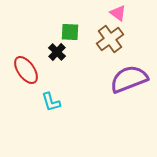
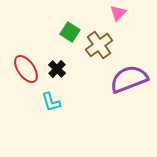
pink triangle: rotated 36 degrees clockwise
green square: rotated 30 degrees clockwise
brown cross: moved 11 px left, 6 px down
black cross: moved 17 px down
red ellipse: moved 1 px up
